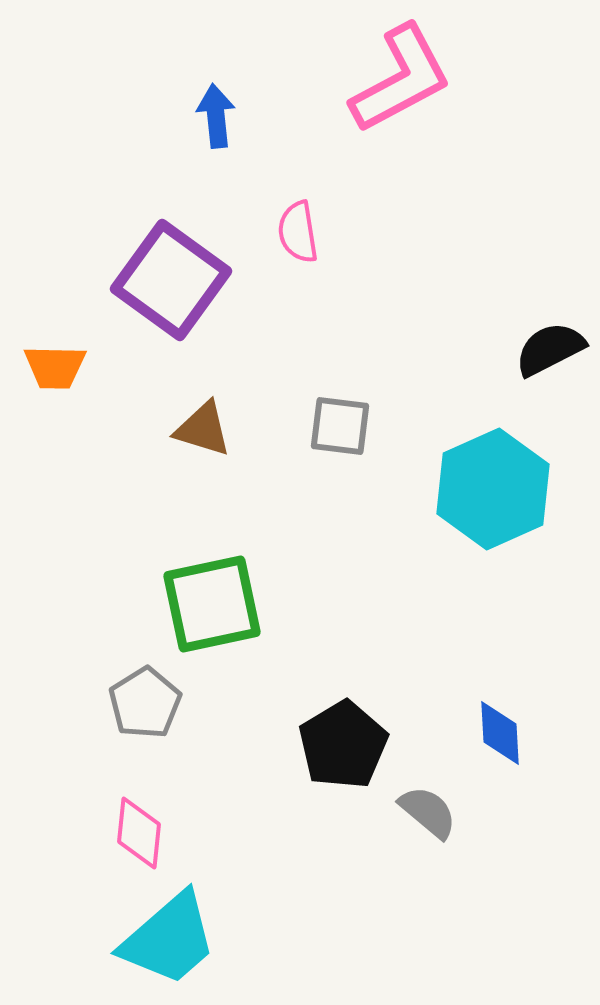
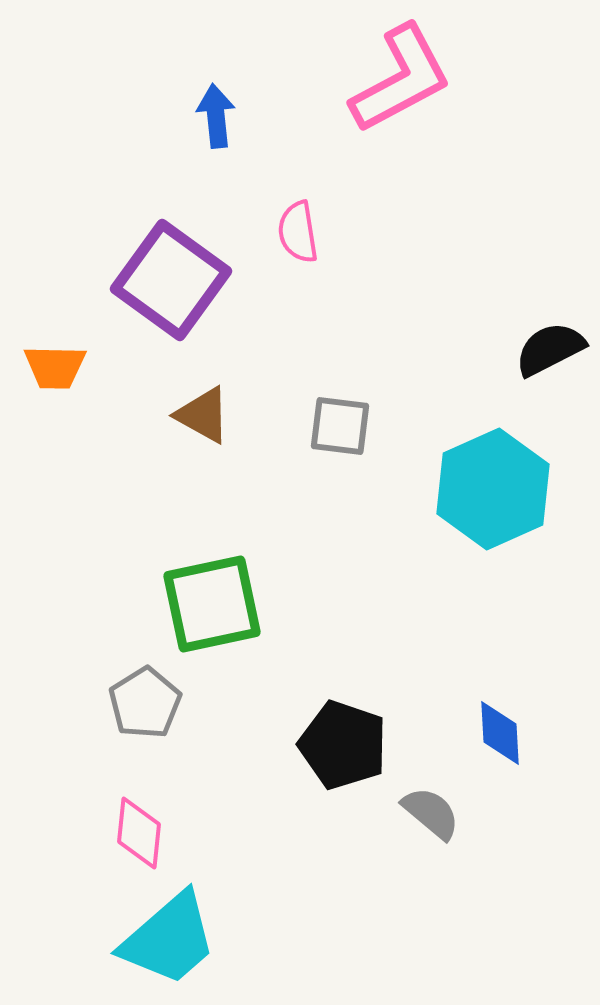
brown triangle: moved 14 px up; rotated 12 degrees clockwise
black pentagon: rotated 22 degrees counterclockwise
gray semicircle: moved 3 px right, 1 px down
